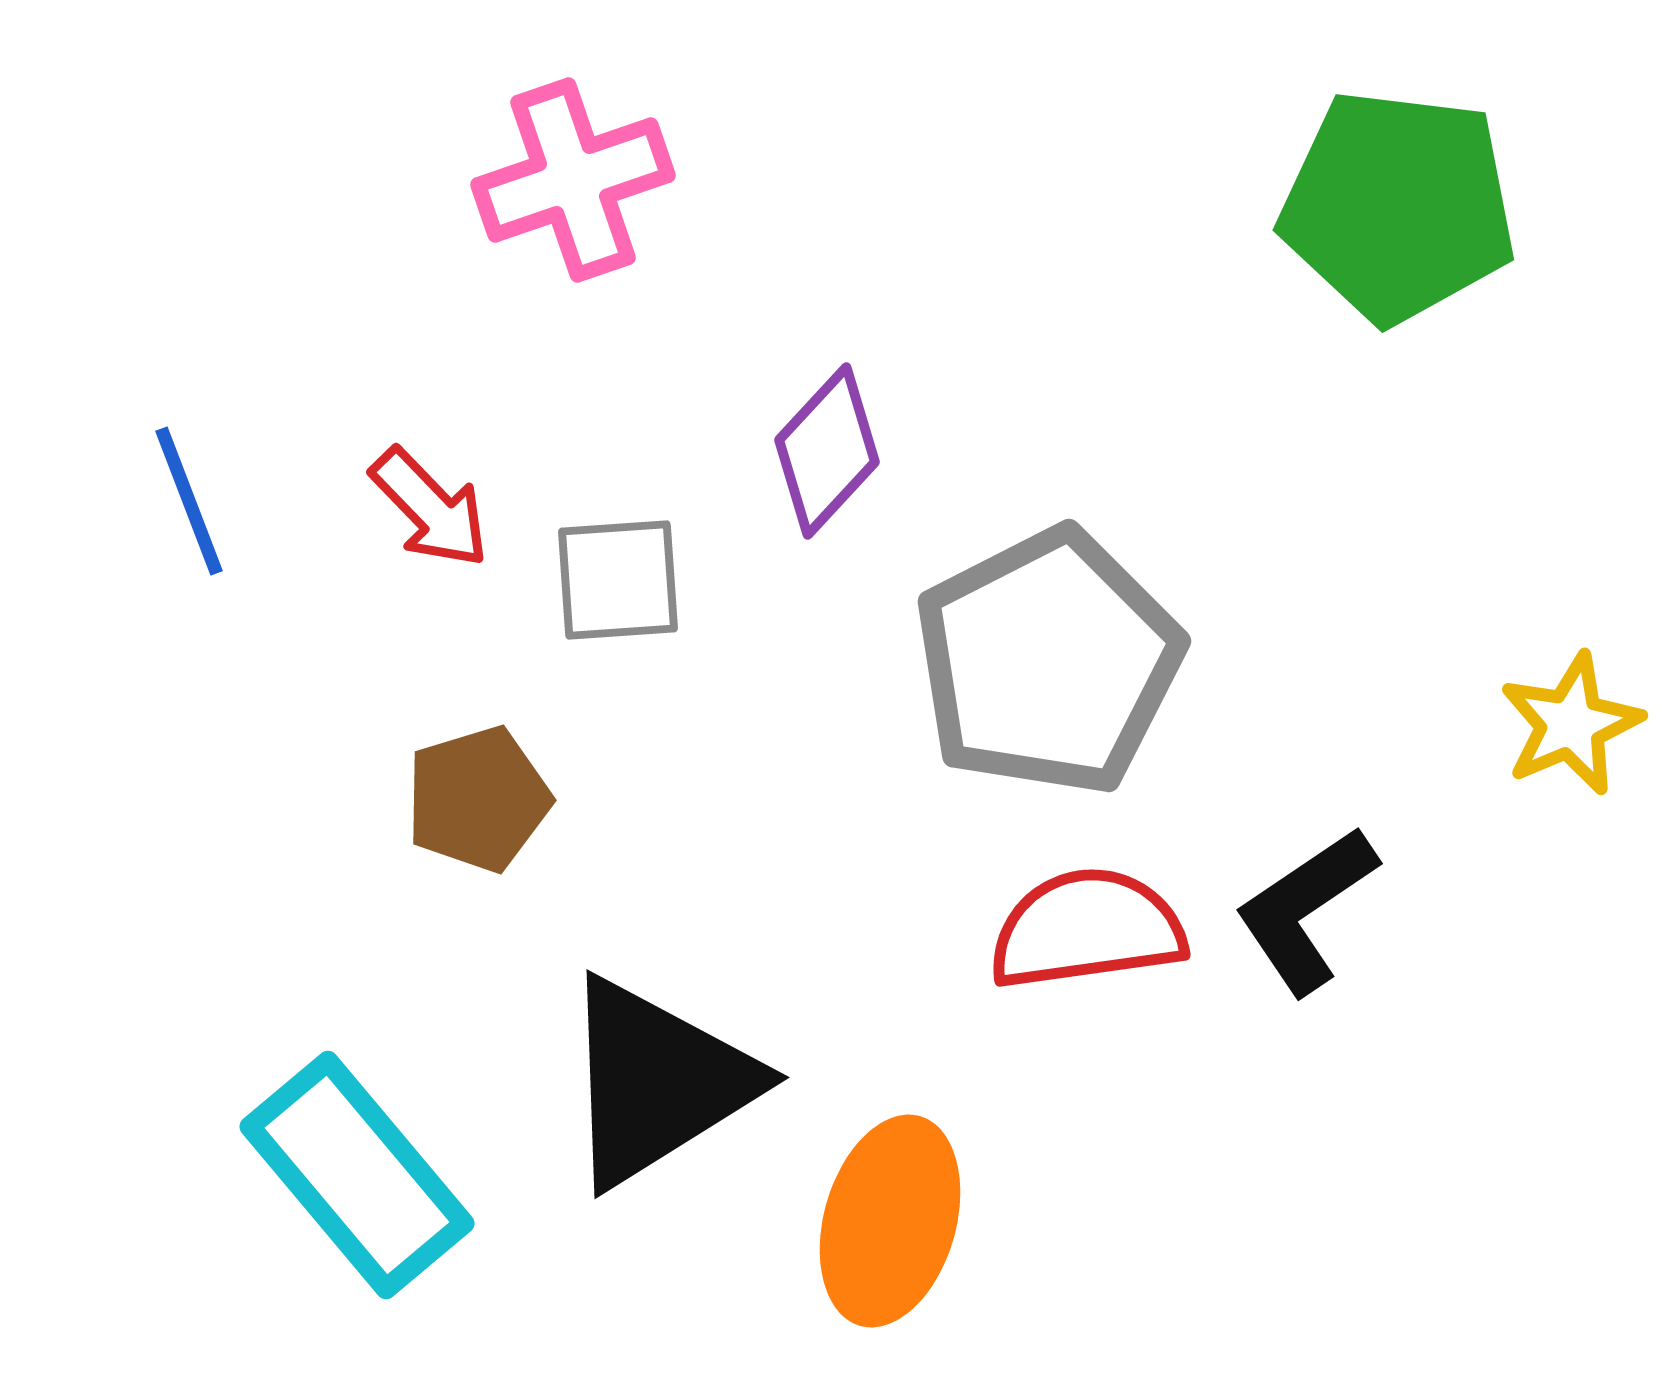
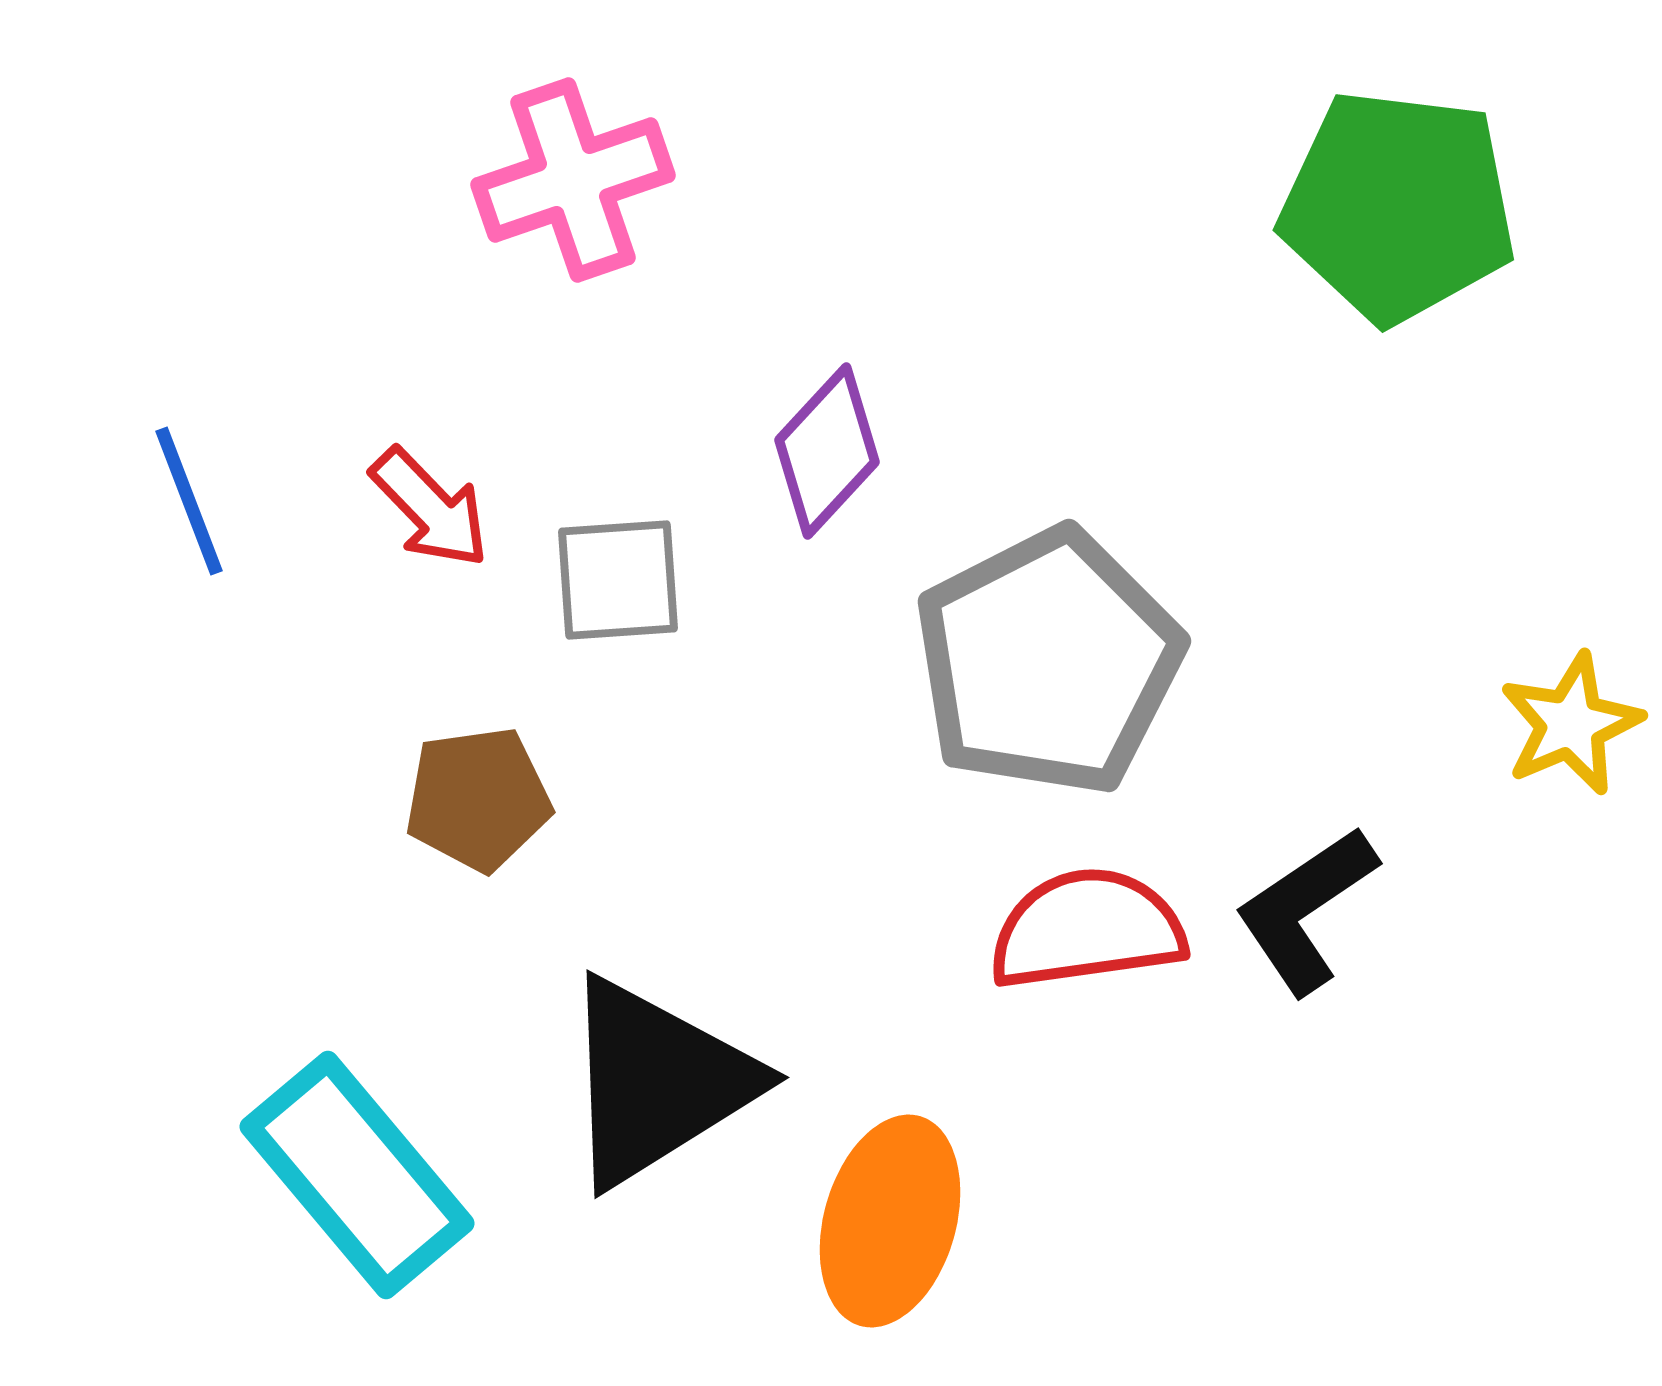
brown pentagon: rotated 9 degrees clockwise
